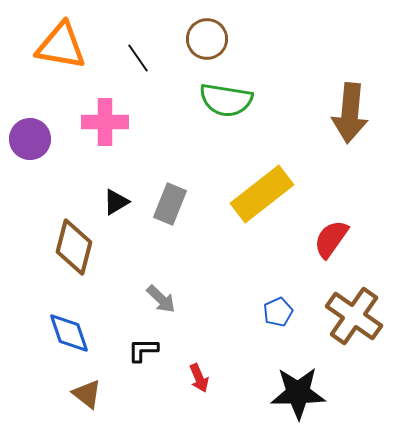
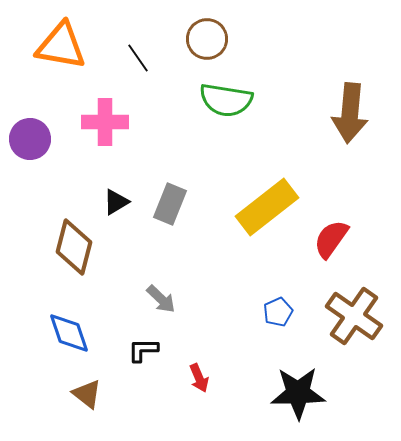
yellow rectangle: moved 5 px right, 13 px down
